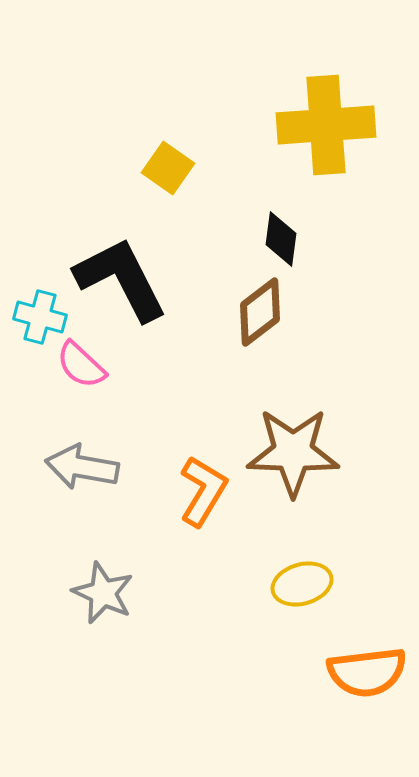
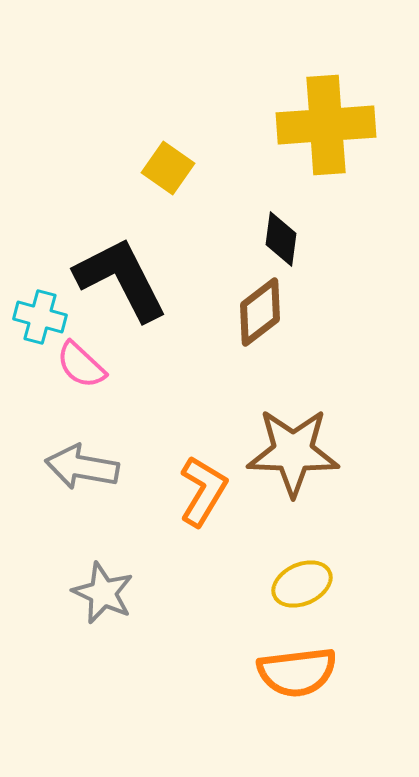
yellow ellipse: rotated 8 degrees counterclockwise
orange semicircle: moved 70 px left
